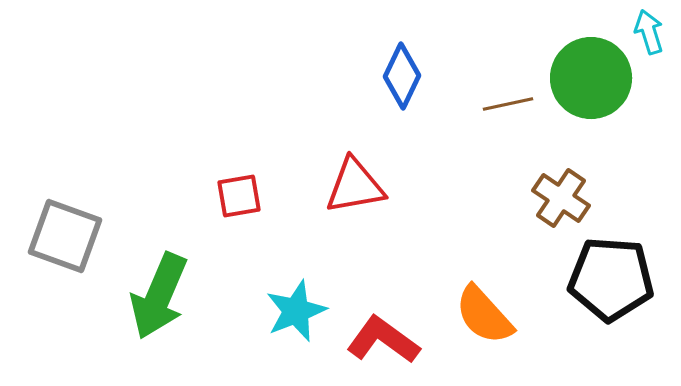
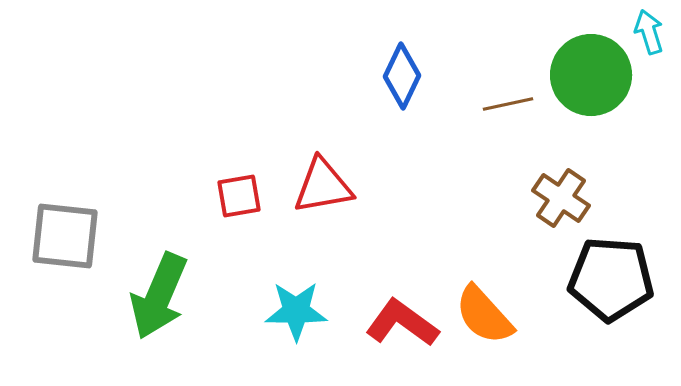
green circle: moved 3 px up
red triangle: moved 32 px left
gray square: rotated 14 degrees counterclockwise
cyan star: rotated 22 degrees clockwise
red L-shape: moved 19 px right, 17 px up
